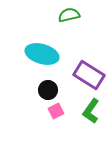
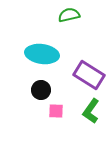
cyan ellipse: rotated 8 degrees counterclockwise
black circle: moved 7 px left
pink square: rotated 28 degrees clockwise
